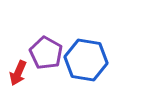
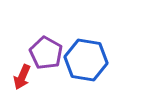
red arrow: moved 4 px right, 4 px down
